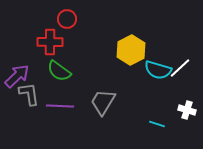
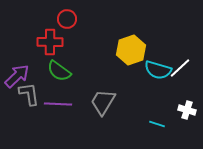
yellow hexagon: rotated 8 degrees clockwise
purple line: moved 2 px left, 2 px up
